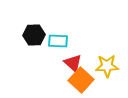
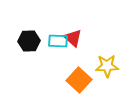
black hexagon: moved 5 px left, 6 px down
red triangle: moved 25 px up
orange square: moved 2 px left
